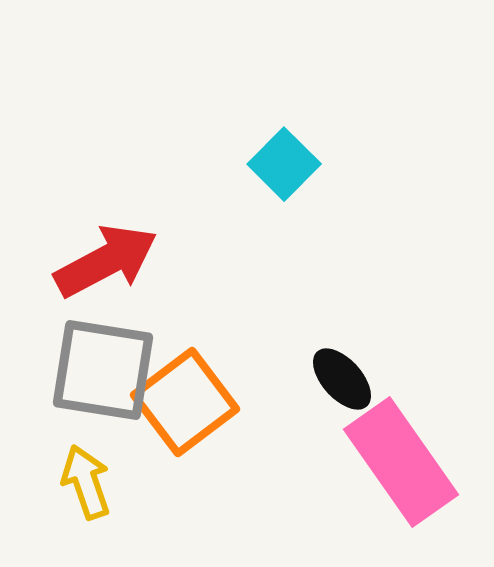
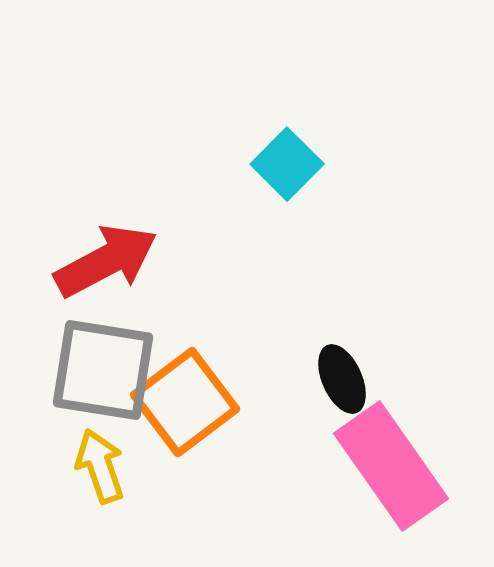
cyan square: moved 3 px right
black ellipse: rotated 18 degrees clockwise
pink rectangle: moved 10 px left, 4 px down
yellow arrow: moved 14 px right, 16 px up
